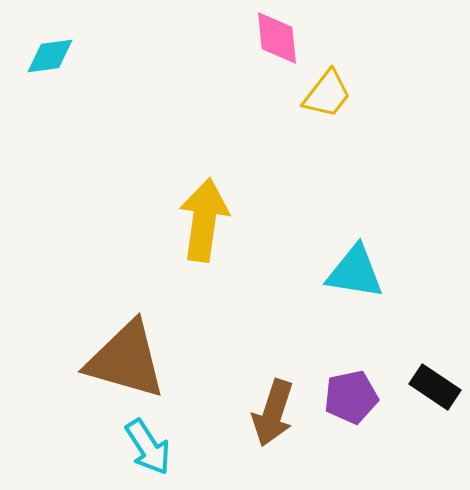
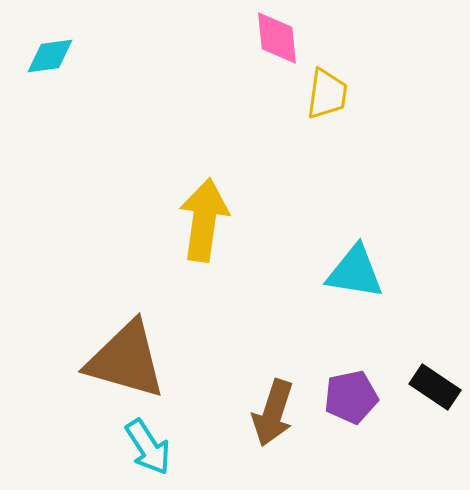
yellow trapezoid: rotated 30 degrees counterclockwise
